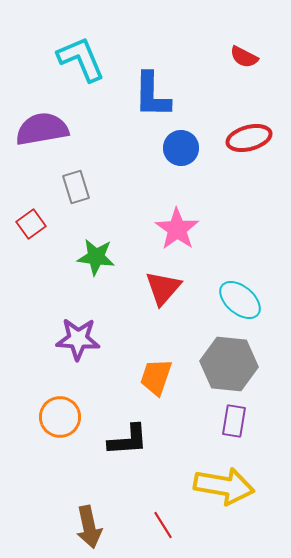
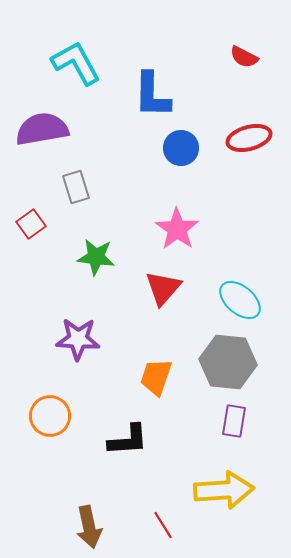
cyan L-shape: moved 5 px left, 4 px down; rotated 6 degrees counterclockwise
gray hexagon: moved 1 px left, 2 px up
orange circle: moved 10 px left, 1 px up
yellow arrow: moved 4 px down; rotated 14 degrees counterclockwise
